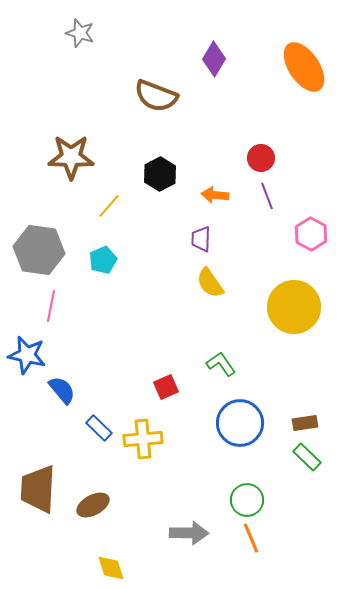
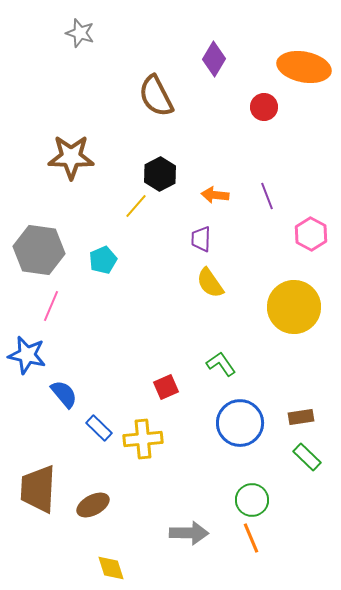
orange ellipse: rotated 45 degrees counterclockwise
brown semicircle: rotated 42 degrees clockwise
red circle: moved 3 px right, 51 px up
yellow line: moved 27 px right
pink line: rotated 12 degrees clockwise
blue semicircle: moved 2 px right, 4 px down
brown rectangle: moved 4 px left, 6 px up
green circle: moved 5 px right
